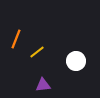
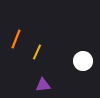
yellow line: rotated 28 degrees counterclockwise
white circle: moved 7 px right
